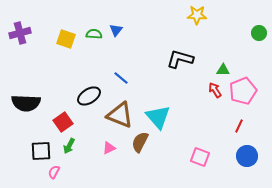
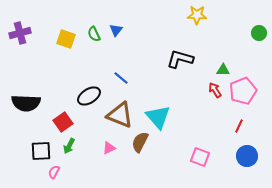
green semicircle: rotated 119 degrees counterclockwise
